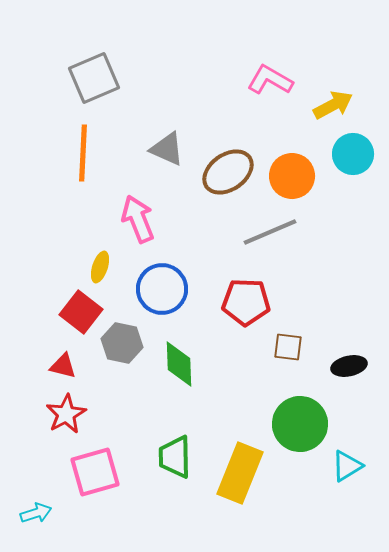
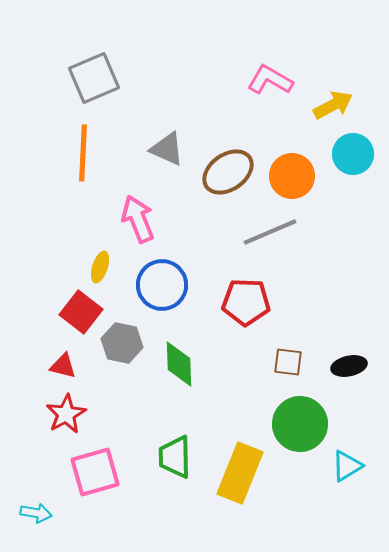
blue circle: moved 4 px up
brown square: moved 15 px down
cyan arrow: rotated 28 degrees clockwise
